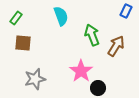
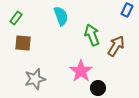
blue rectangle: moved 1 px right, 1 px up
